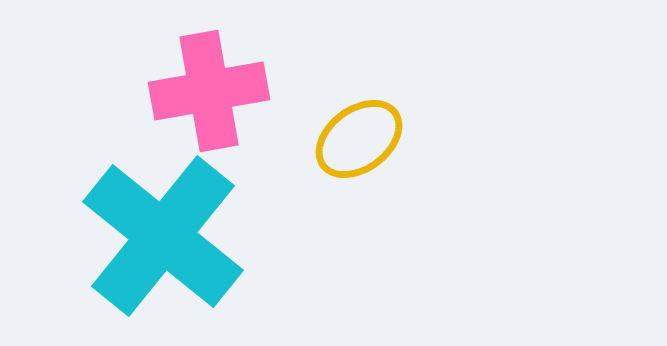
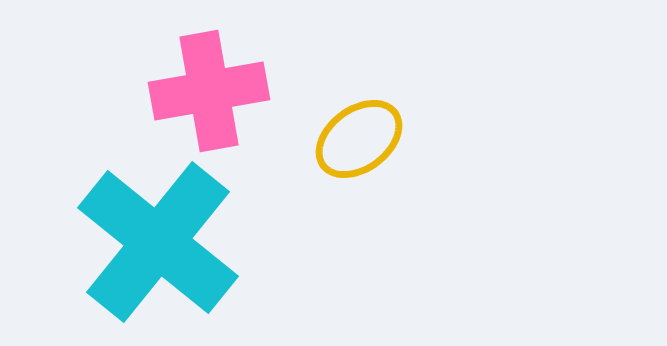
cyan cross: moved 5 px left, 6 px down
